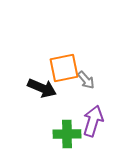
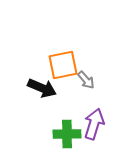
orange square: moved 1 px left, 3 px up
purple arrow: moved 1 px right, 3 px down
